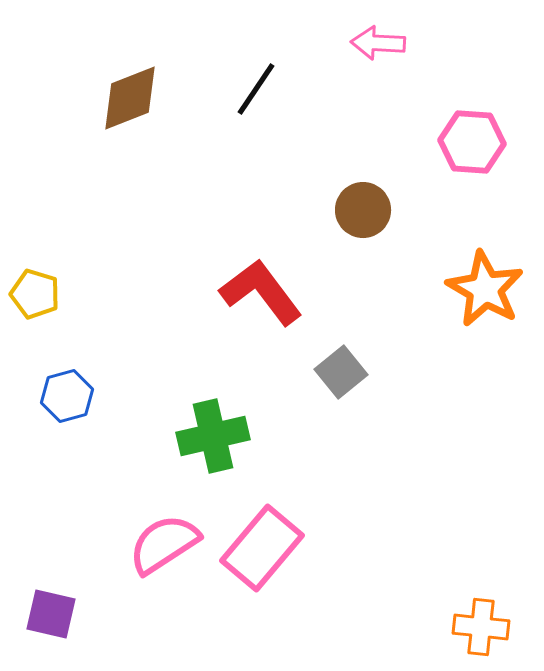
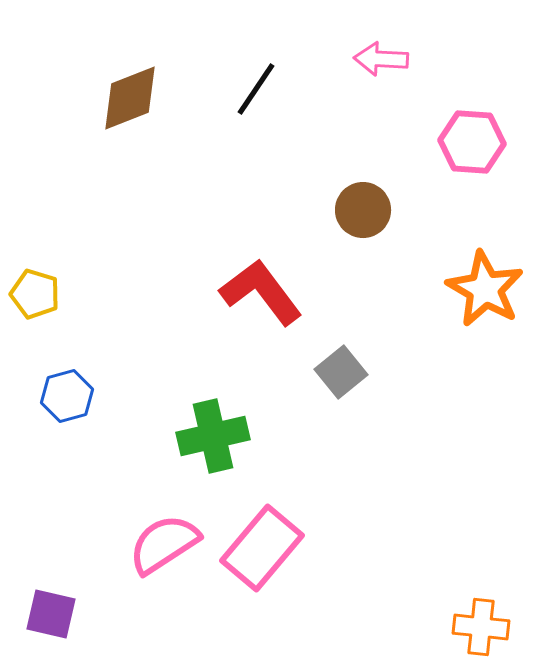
pink arrow: moved 3 px right, 16 px down
